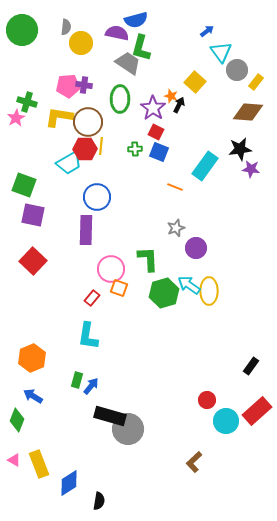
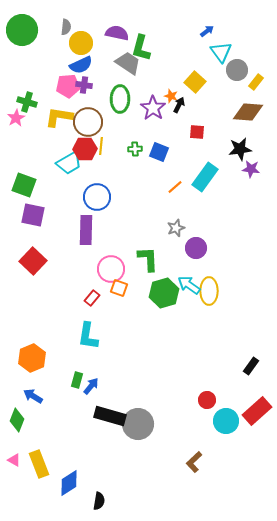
blue semicircle at (136, 20): moved 55 px left, 45 px down; rotated 10 degrees counterclockwise
red square at (156, 132): moved 41 px right; rotated 21 degrees counterclockwise
cyan rectangle at (205, 166): moved 11 px down
orange line at (175, 187): rotated 63 degrees counterclockwise
gray circle at (128, 429): moved 10 px right, 5 px up
